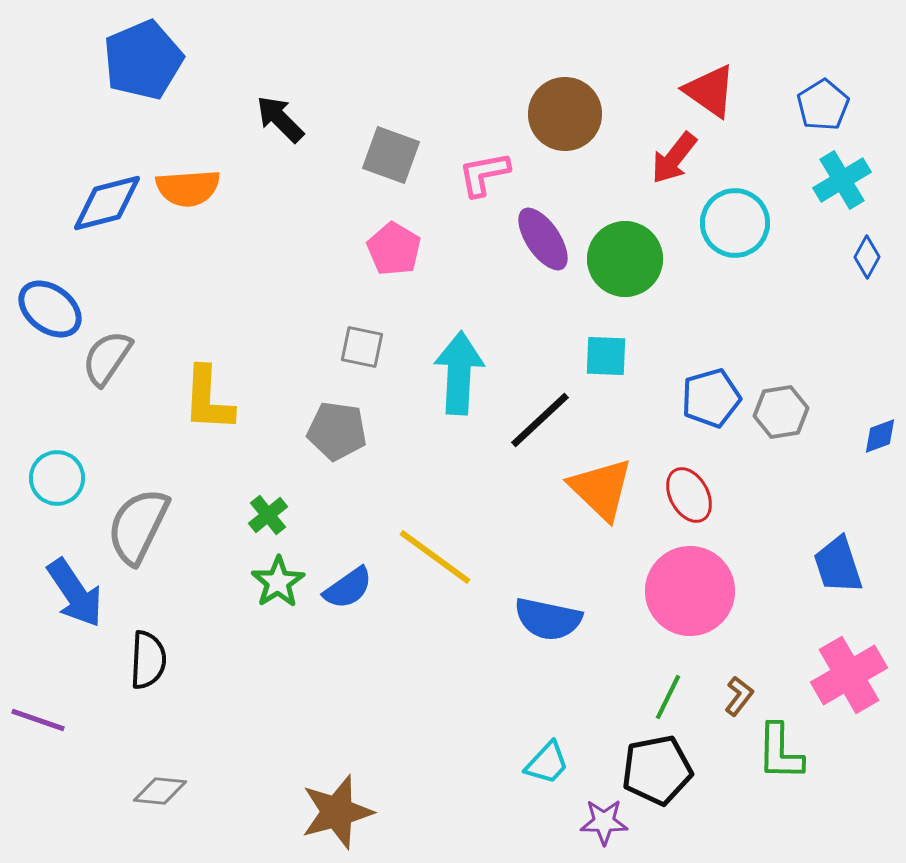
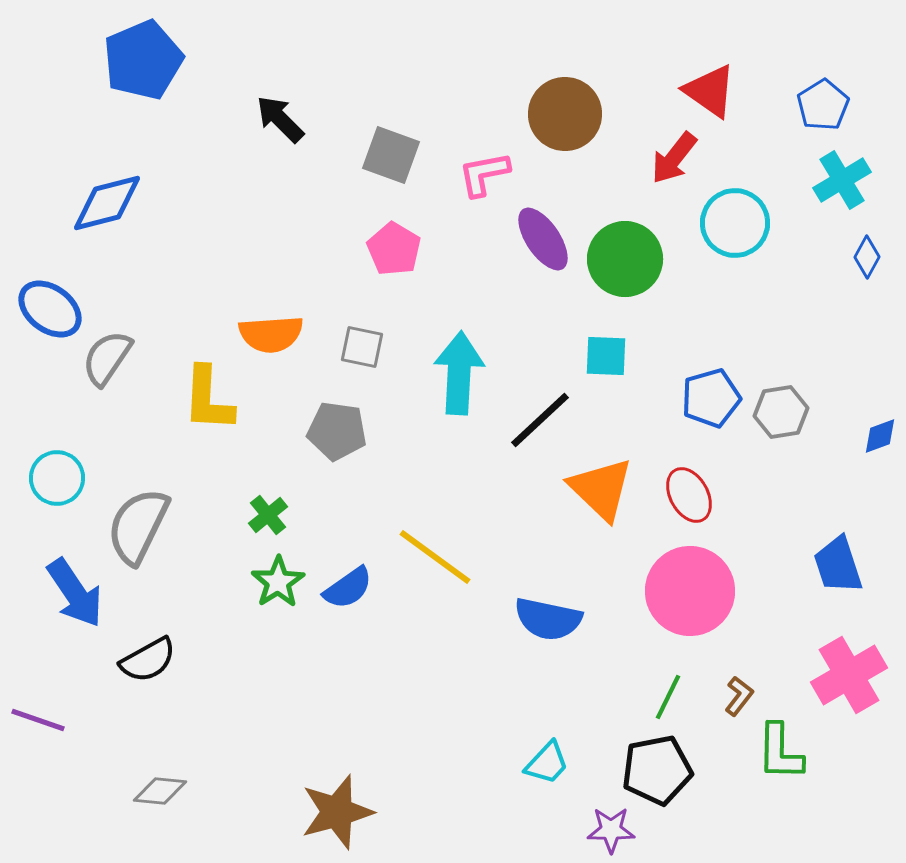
orange semicircle at (188, 188): moved 83 px right, 146 px down
black semicircle at (148, 660): rotated 58 degrees clockwise
purple star at (604, 822): moved 7 px right, 8 px down
